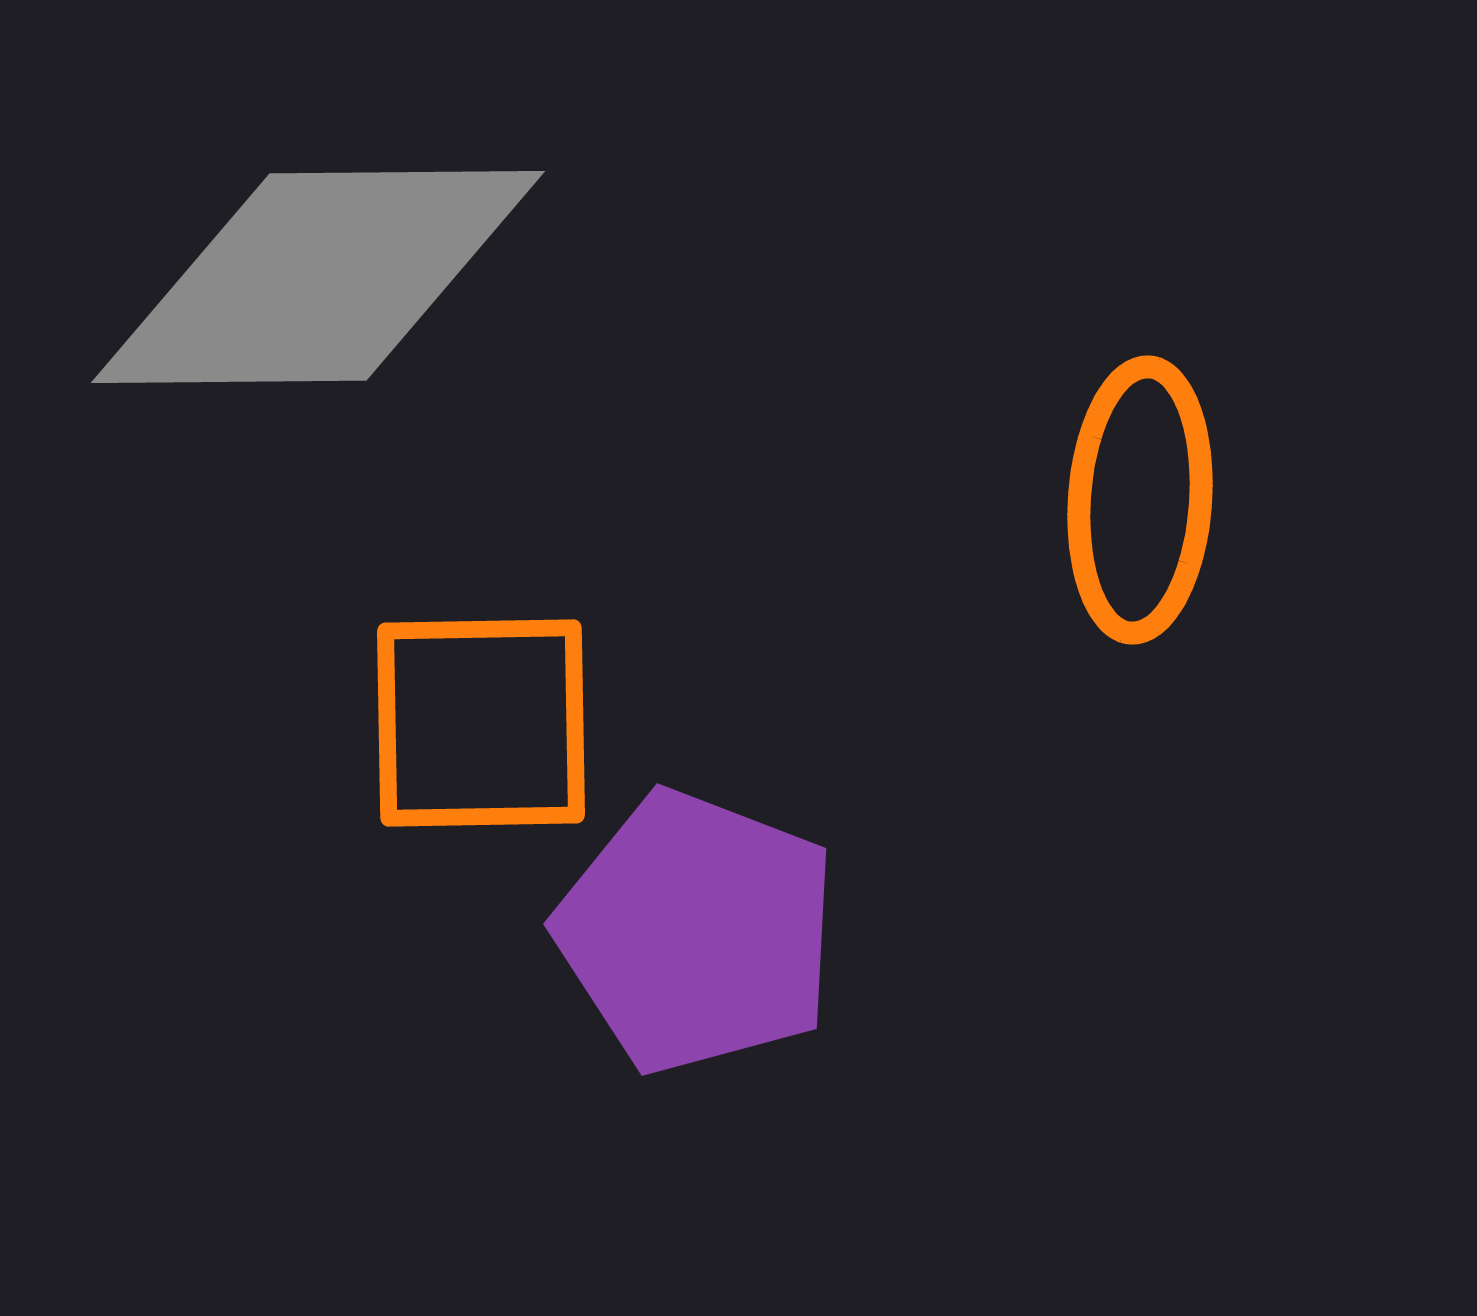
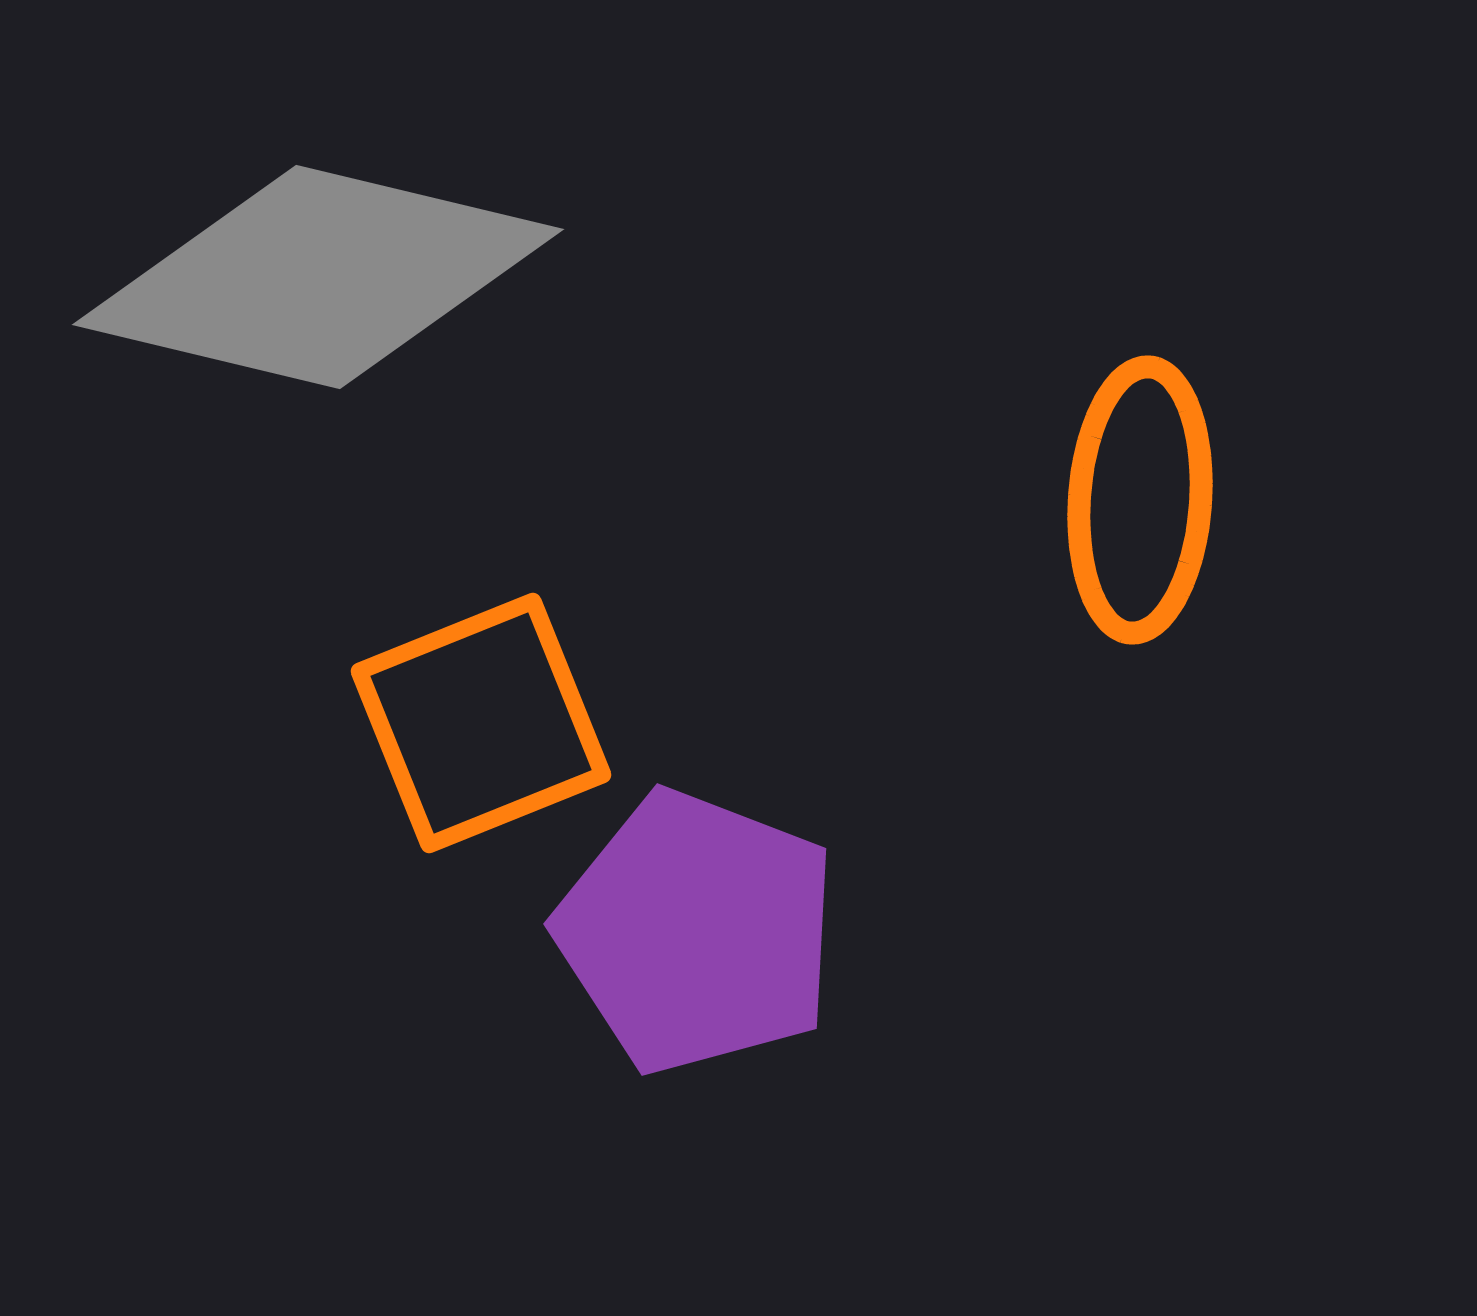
gray diamond: rotated 14 degrees clockwise
orange square: rotated 21 degrees counterclockwise
